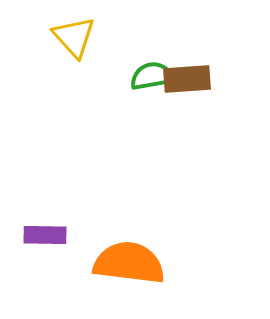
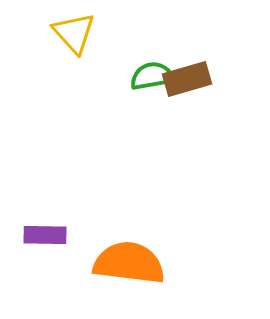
yellow triangle: moved 4 px up
brown rectangle: rotated 12 degrees counterclockwise
